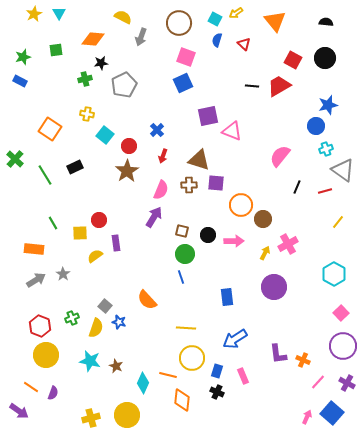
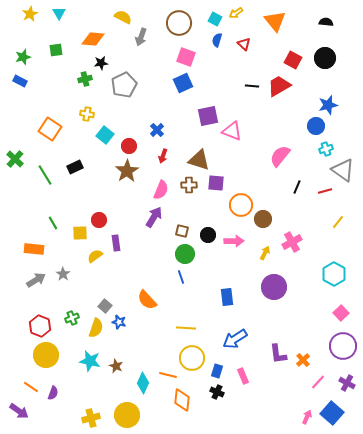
yellow star at (34, 14): moved 4 px left
pink cross at (288, 244): moved 4 px right, 2 px up
orange cross at (303, 360): rotated 24 degrees clockwise
